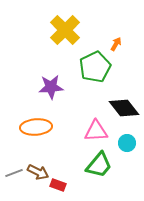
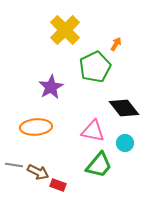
purple star: rotated 25 degrees counterclockwise
pink triangle: moved 3 px left; rotated 15 degrees clockwise
cyan circle: moved 2 px left
gray line: moved 8 px up; rotated 30 degrees clockwise
